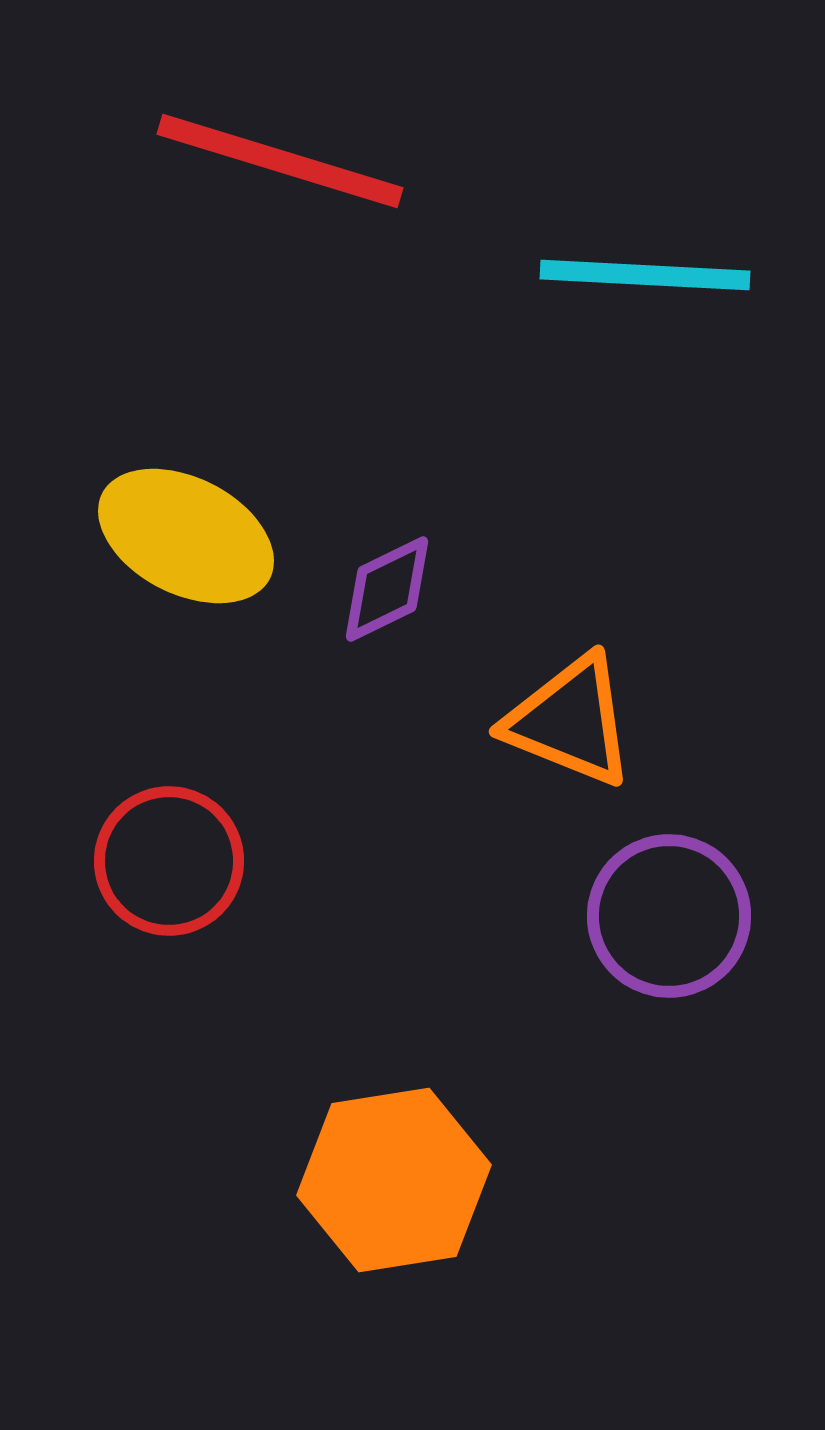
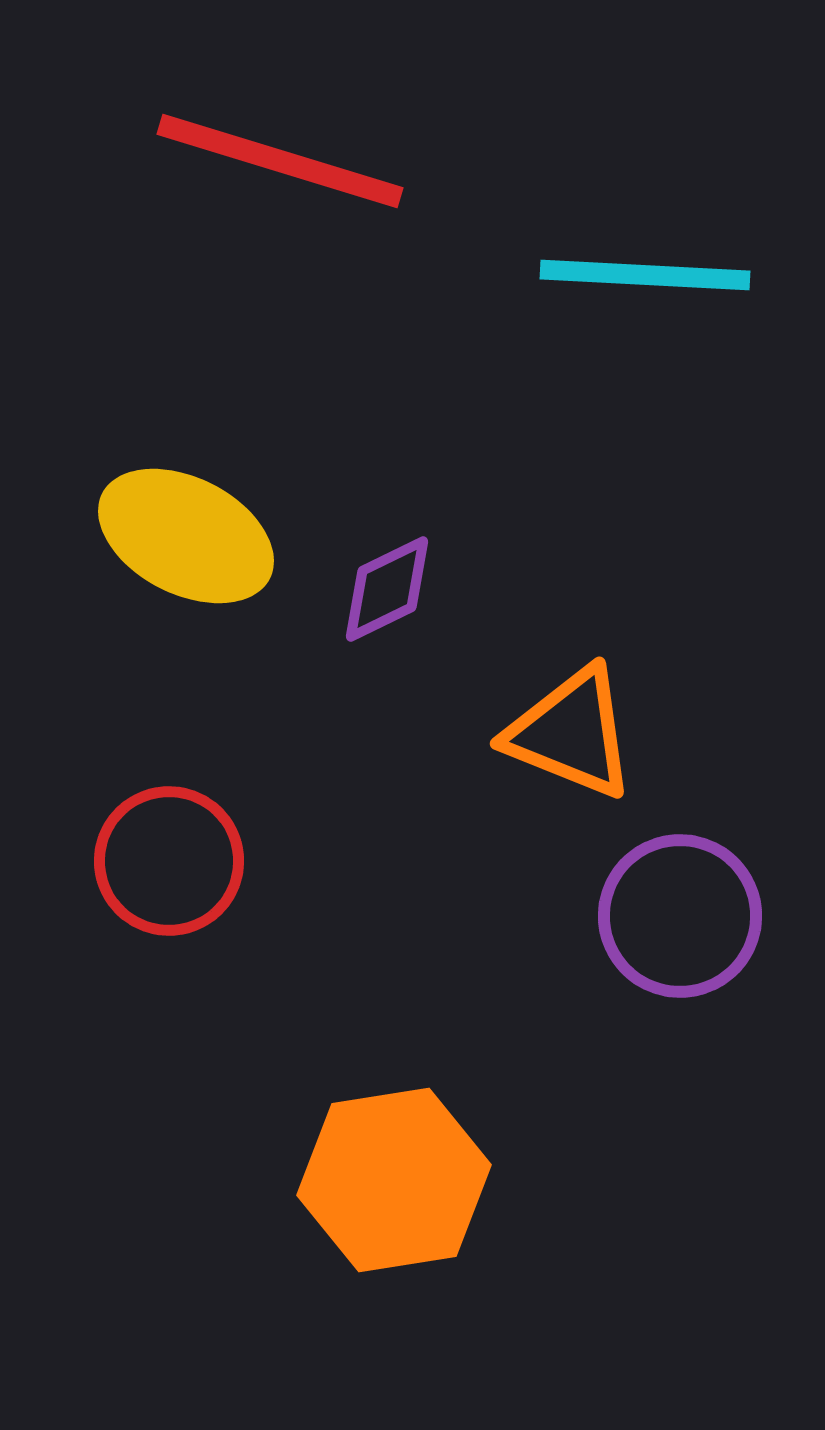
orange triangle: moved 1 px right, 12 px down
purple circle: moved 11 px right
